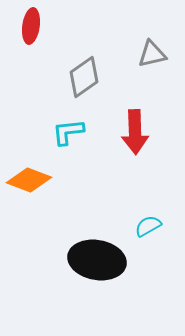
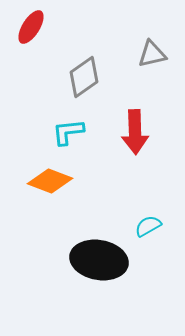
red ellipse: moved 1 px down; rotated 24 degrees clockwise
orange diamond: moved 21 px right, 1 px down
black ellipse: moved 2 px right
